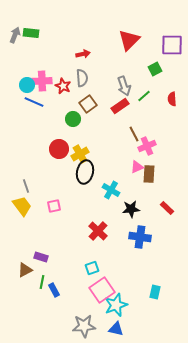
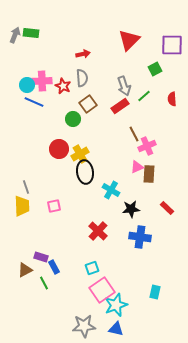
black ellipse at (85, 172): rotated 20 degrees counterclockwise
gray line at (26, 186): moved 1 px down
yellow trapezoid at (22, 206): rotated 35 degrees clockwise
green line at (42, 282): moved 2 px right, 1 px down; rotated 40 degrees counterclockwise
blue rectangle at (54, 290): moved 23 px up
